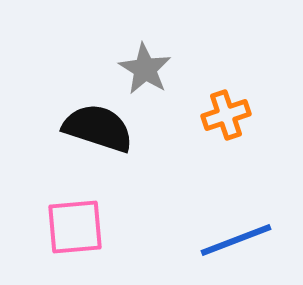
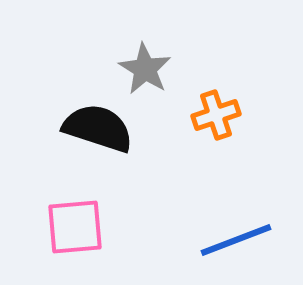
orange cross: moved 10 px left
